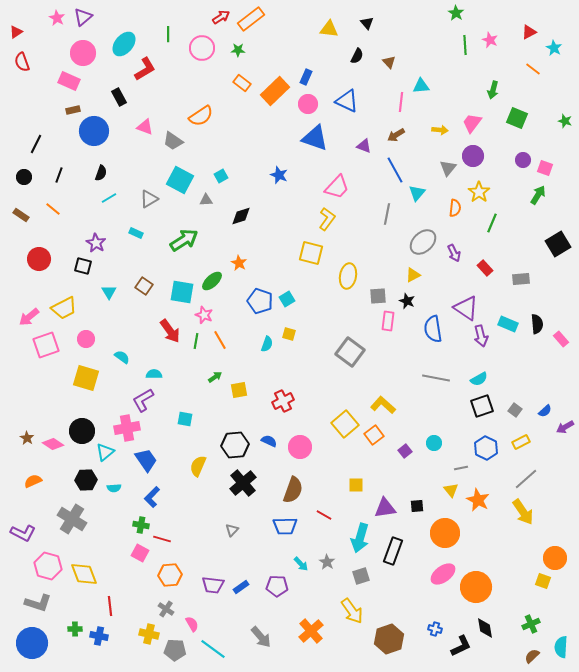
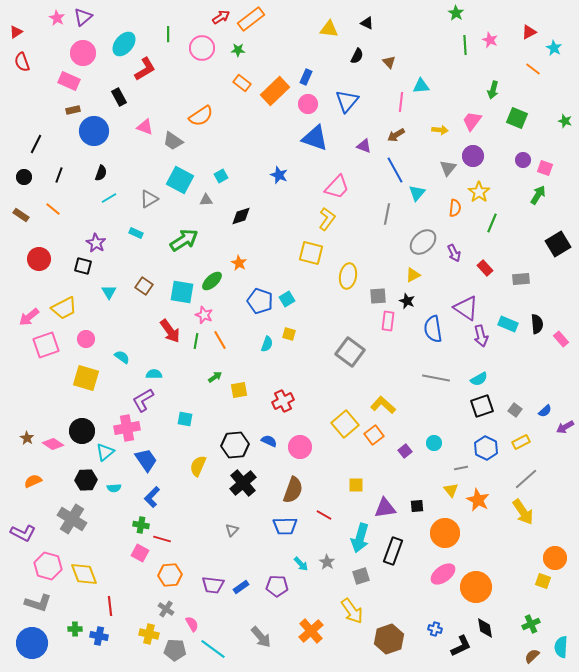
black triangle at (367, 23): rotated 24 degrees counterclockwise
blue triangle at (347, 101): rotated 45 degrees clockwise
pink trapezoid at (472, 123): moved 2 px up
